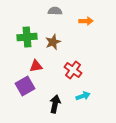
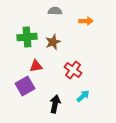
cyan arrow: rotated 24 degrees counterclockwise
